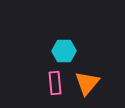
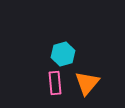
cyan hexagon: moved 1 px left, 3 px down; rotated 15 degrees counterclockwise
